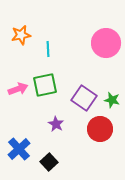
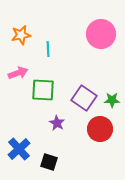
pink circle: moved 5 px left, 9 px up
green square: moved 2 px left, 5 px down; rotated 15 degrees clockwise
pink arrow: moved 16 px up
green star: rotated 14 degrees counterclockwise
purple star: moved 1 px right, 1 px up
black square: rotated 30 degrees counterclockwise
